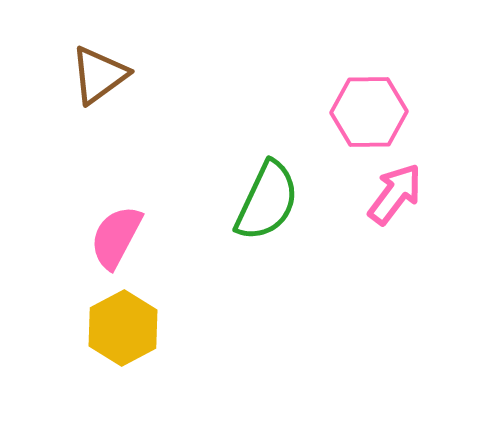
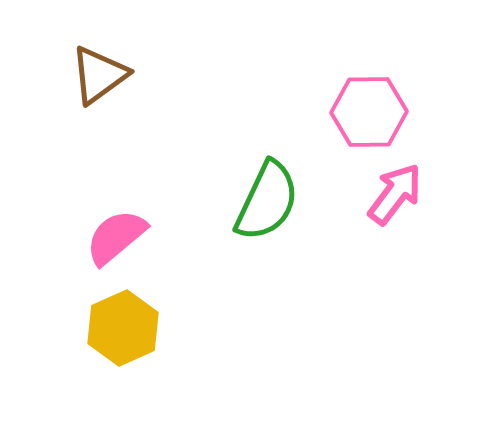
pink semicircle: rotated 22 degrees clockwise
yellow hexagon: rotated 4 degrees clockwise
